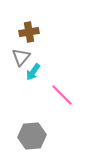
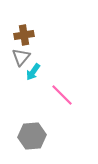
brown cross: moved 5 px left, 3 px down
